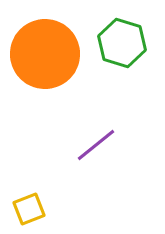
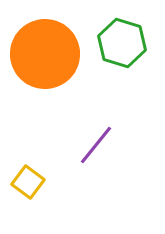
purple line: rotated 12 degrees counterclockwise
yellow square: moved 1 px left, 27 px up; rotated 32 degrees counterclockwise
